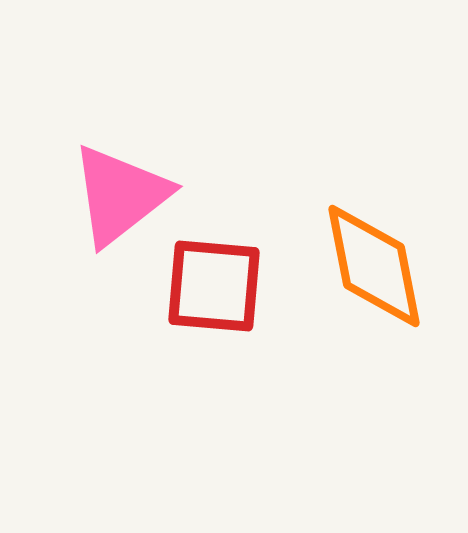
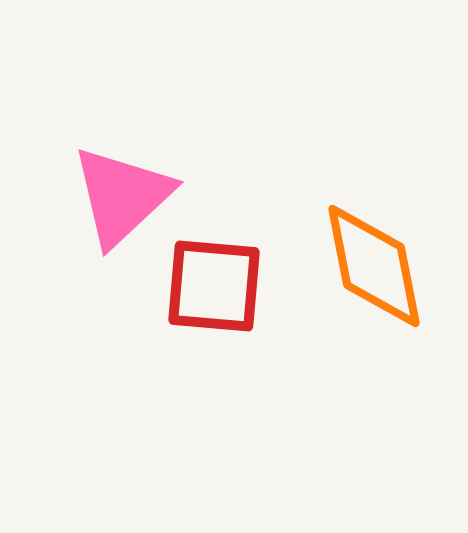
pink triangle: moved 2 px right, 1 px down; rotated 5 degrees counterclockwise
